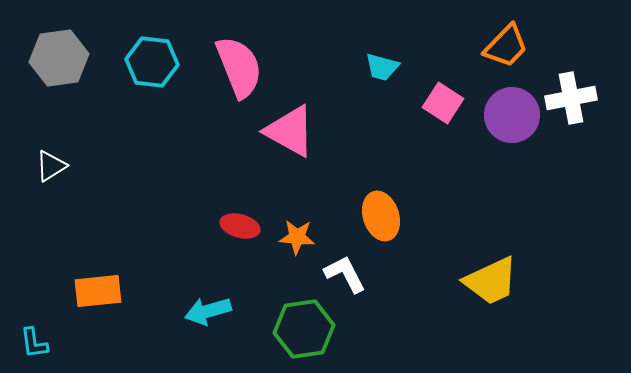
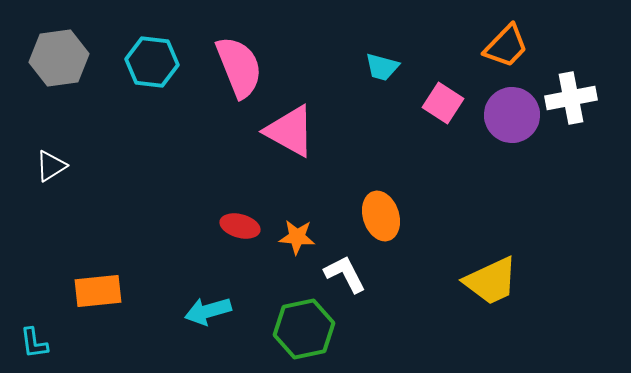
green hexagon: rotated 4 degrees counterclockwise
